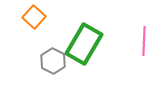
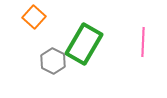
pink line: moved 1 px left, 1 px down
